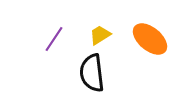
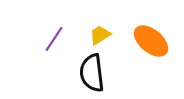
orange ellipse: moved 1 px right, 2 px down
